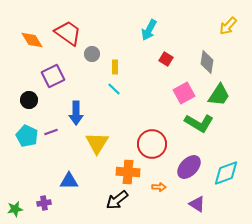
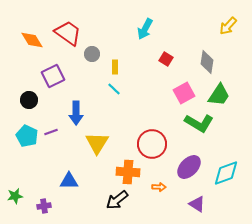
cyan arrow: moved 4 px left, 1 px up
purple cross: moved 3 px down
green star: moved 13 px up
